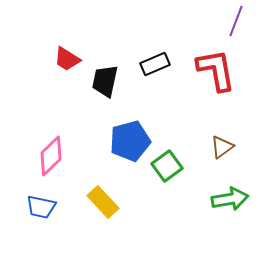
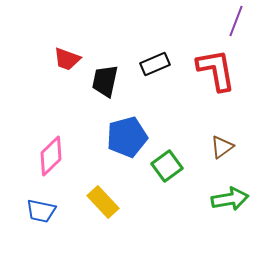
red trapezoid: rotated 12 degrees counterclockwise
blue pentagon: moved 3 px left, 4 px up
blue trapezoid: moved 4 px down
